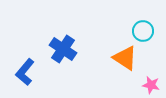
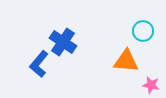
blue cross: moved 7 px up
orange triangle: moved 1 px right, 3 px down; rotated 28 degrees counterclockwise
blue L-shape: moved 14 px right, 8 px up
